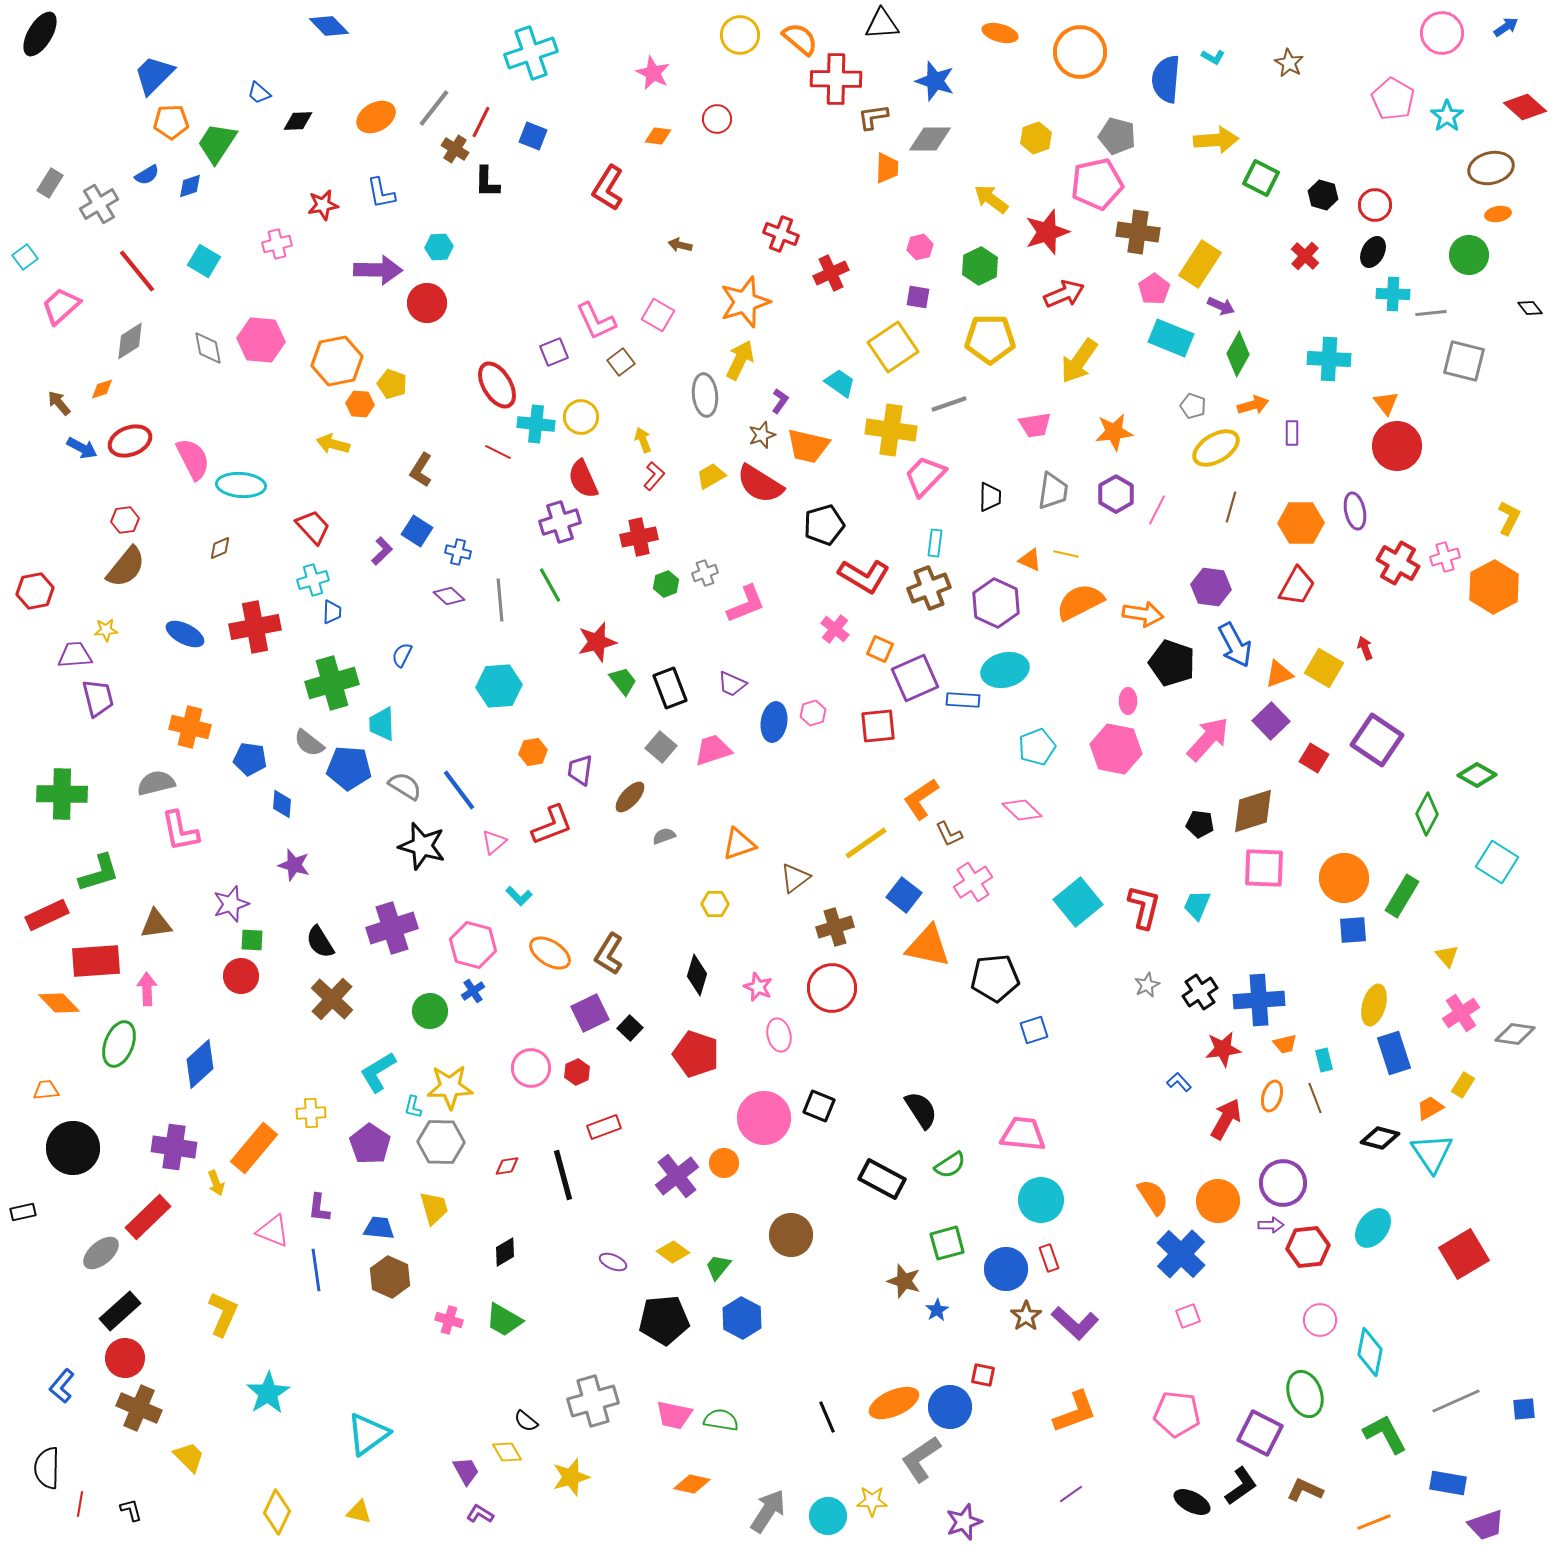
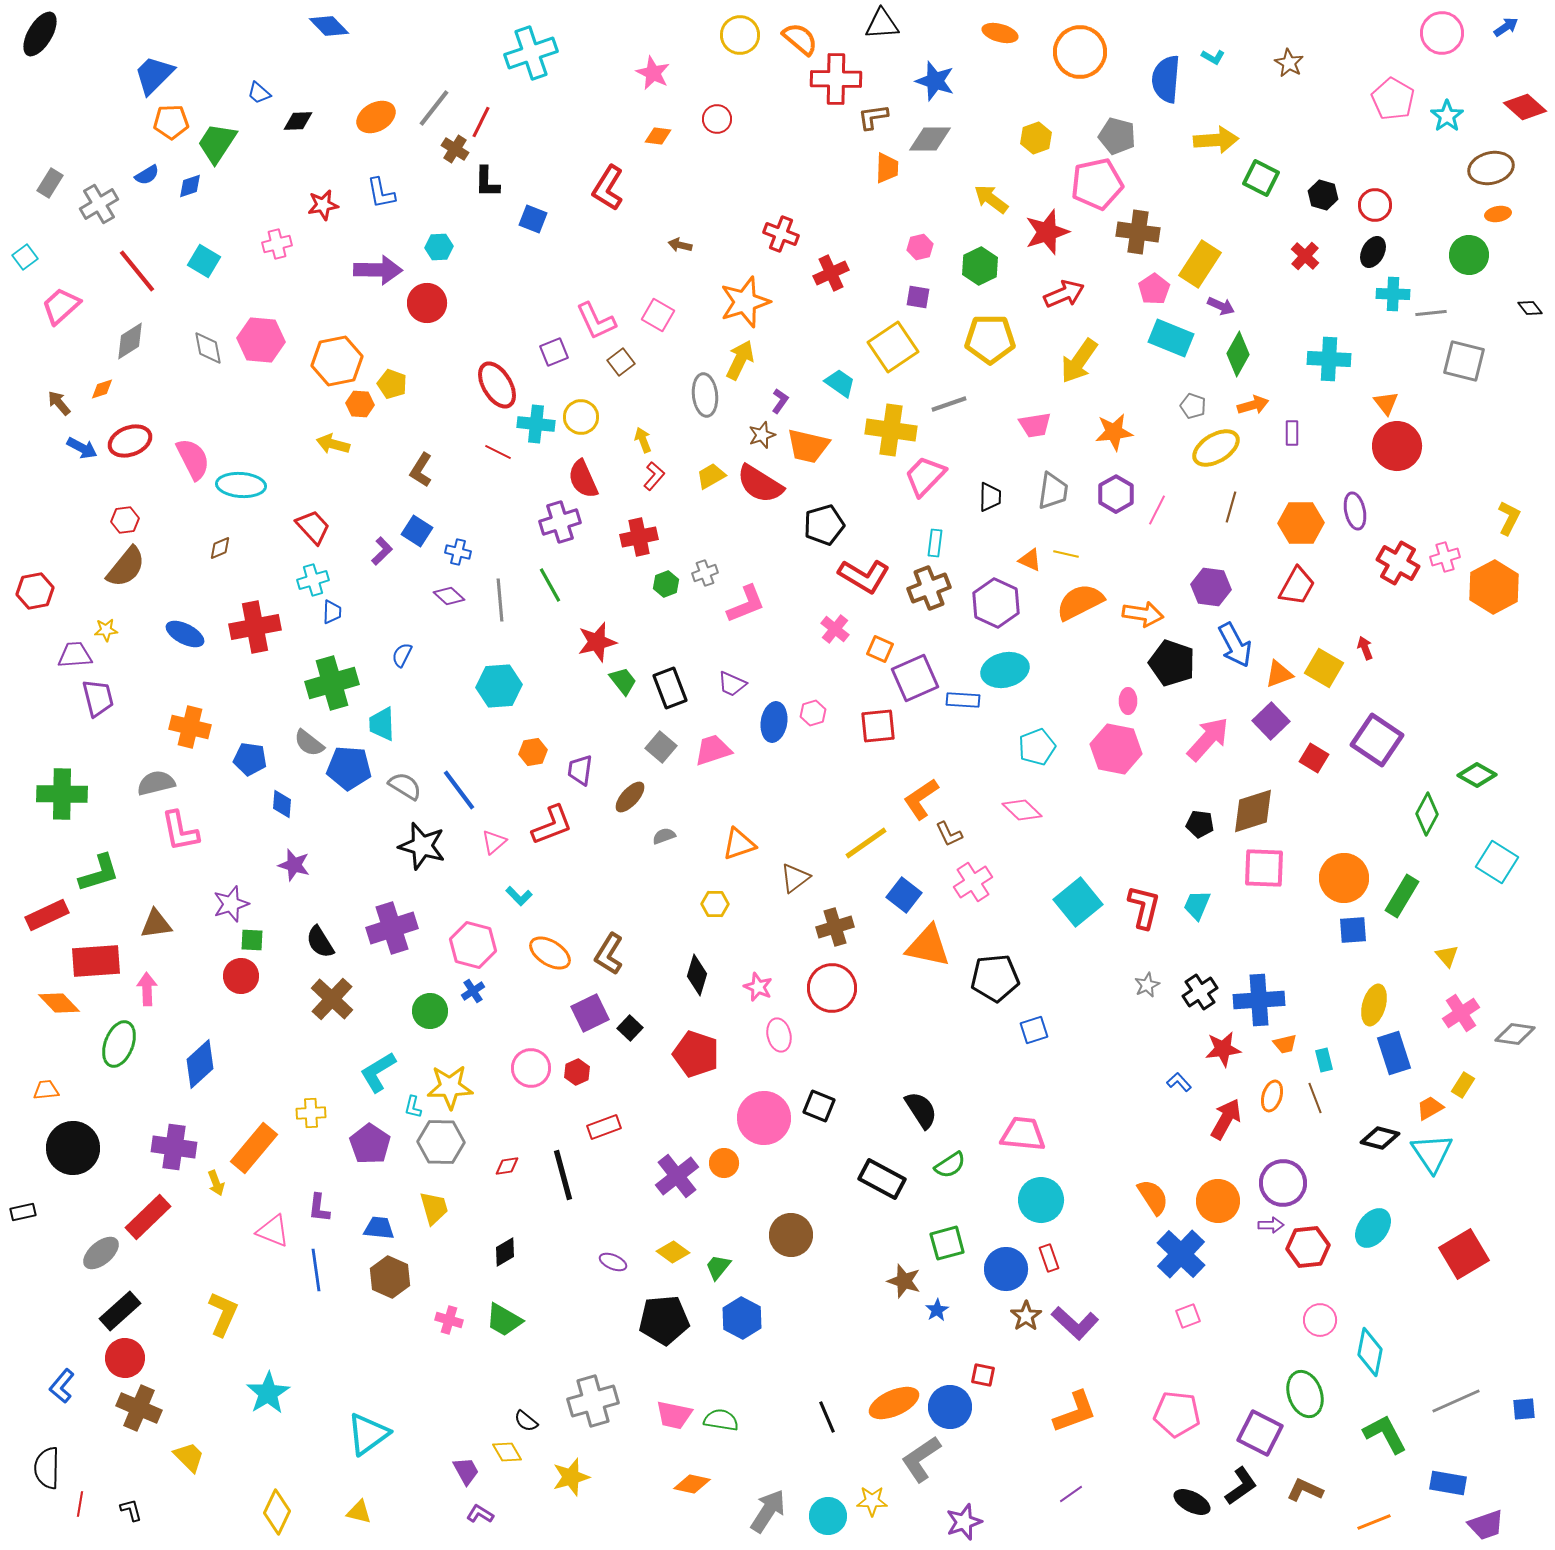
blue square at (533, 136): moved 83 px down
